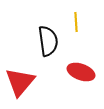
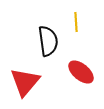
red ellipse: rotated 20 degrees clockwise
red triangle: moved 5 px right
